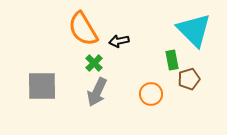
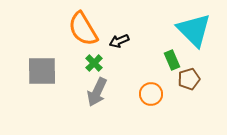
black arrow: rotated 12 degrees counterclockwise
green rectangle: rotated 12 degrees counterclockwise
gray square: moved 15 px up
